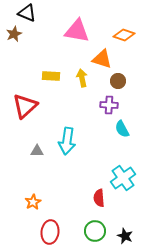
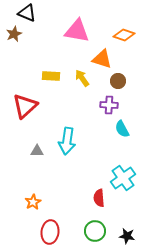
yellow arrow: rotated 24 degrees counterclockwise
black star: moved 2 px right; rotated 14 degrees counterclockwise
